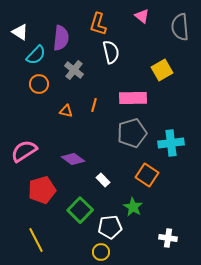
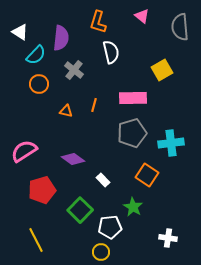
orange L-shape: moved 2 px up
